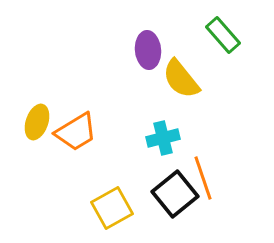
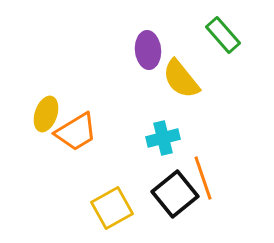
yellow ellipse: moved 9 px right, 8 px up
